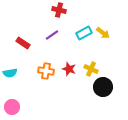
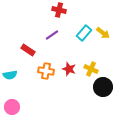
cyan rectangle: rotated 21 degrees counterclockwise
red rectangle: moved 5 px right, 7 px down
cyan semicircle: moved 2 px down
